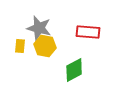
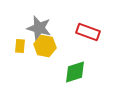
red rectangle: rotated 15 degrees clockwise
green diamond: moved 1 px right, 2 px down; rotated 10 degrees clockwise
